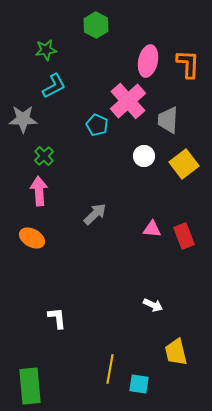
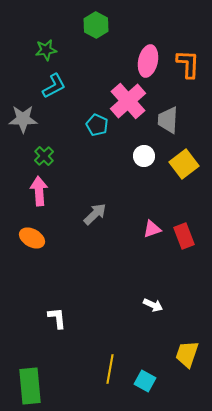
pink triangle: rotated 24 degrees counterclockwise
yellow trapezoid: moved 11 px right, 2 px down; rotated 32 degrees clockwise
cyan square: moved 6 px right, 3 px up; rotated 20 degrees clockwise
